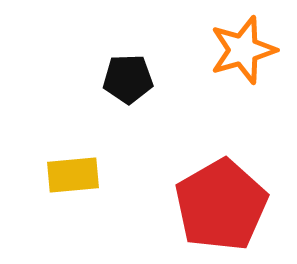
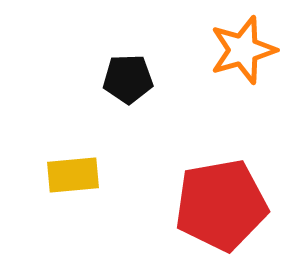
red pentagon: rotated 20 degrees clockwise
